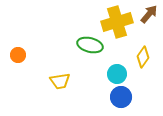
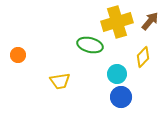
brown arrow: moved 1 px right, 7 px down
yellow diamond: rotated 10 degrees clockwise
